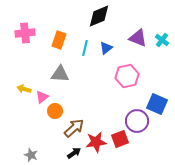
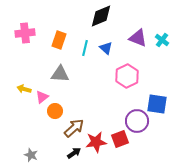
black diamond: moved 2 px right
blue triangle: rotated 40 degrees counterclockwise
pink hexagon: rotated 15 degrees counterclockwise
blue square: rotated 15 degrees counterclockwise
